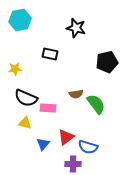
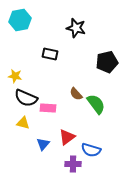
yellow star: moved 7 px down; rotated 16 degrees clockwise
brown semicircle: rotated 56 degrees clockwise
yellow triangle: moved 2 px left
red triangle: moved 1 px right
blue semicircle: moved 3 px right, 3 px down
